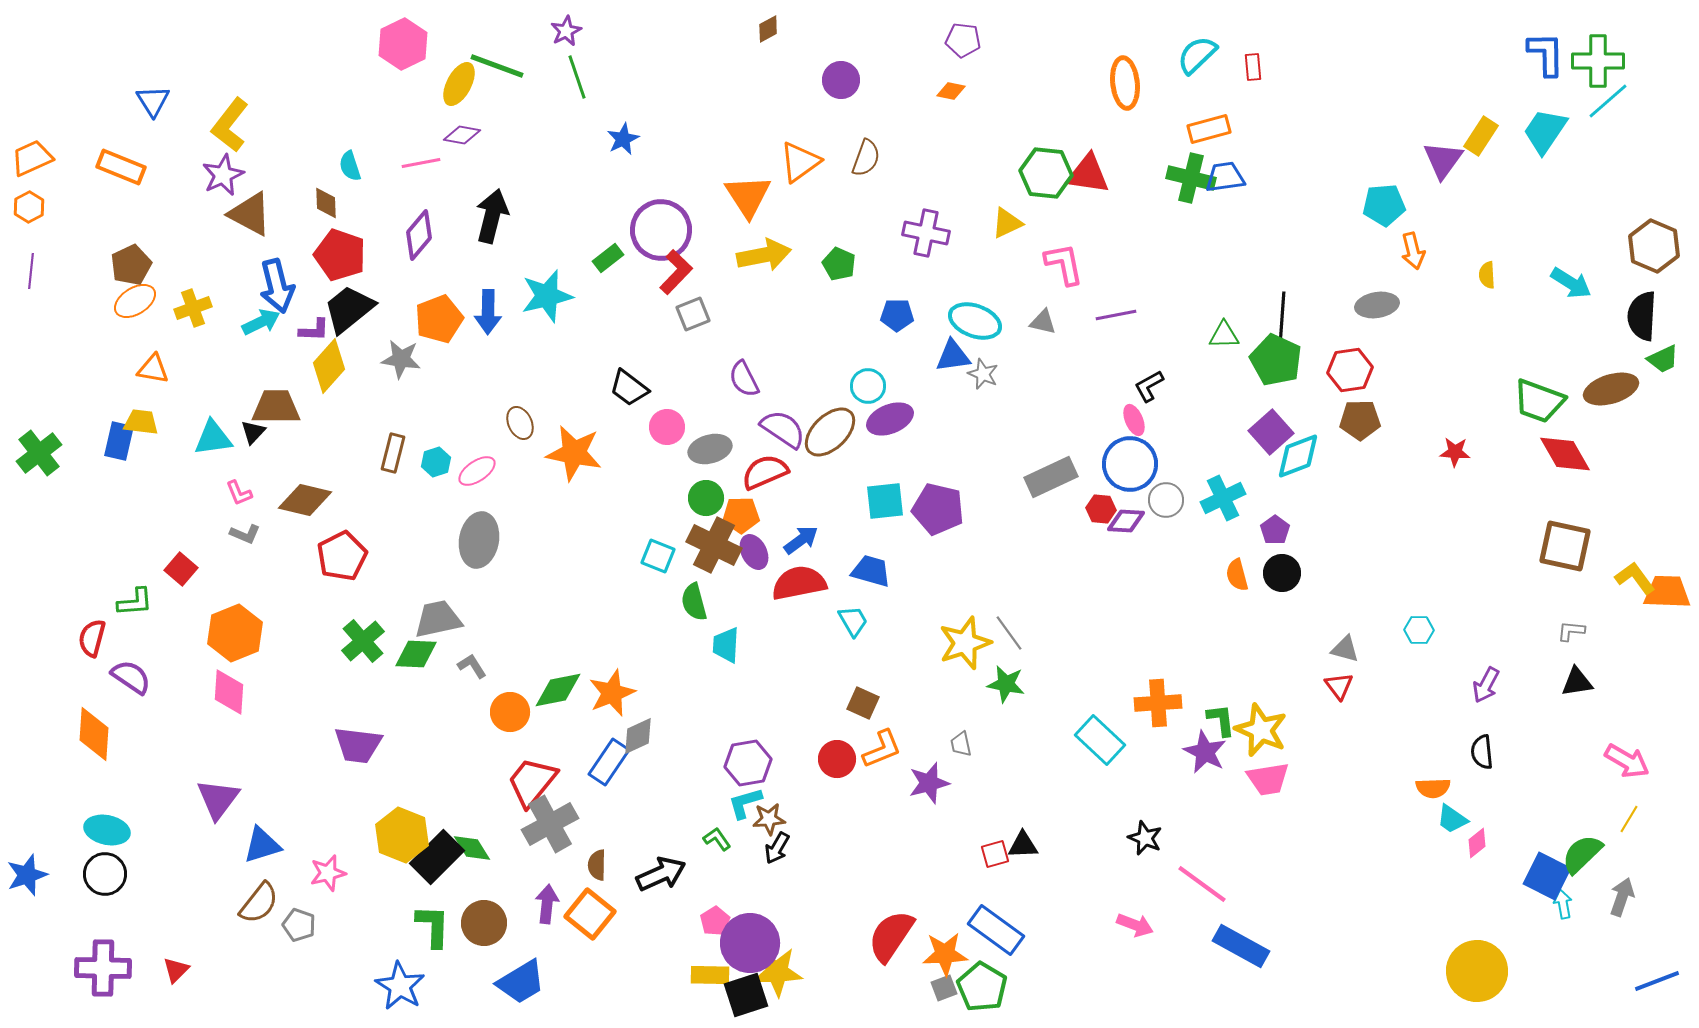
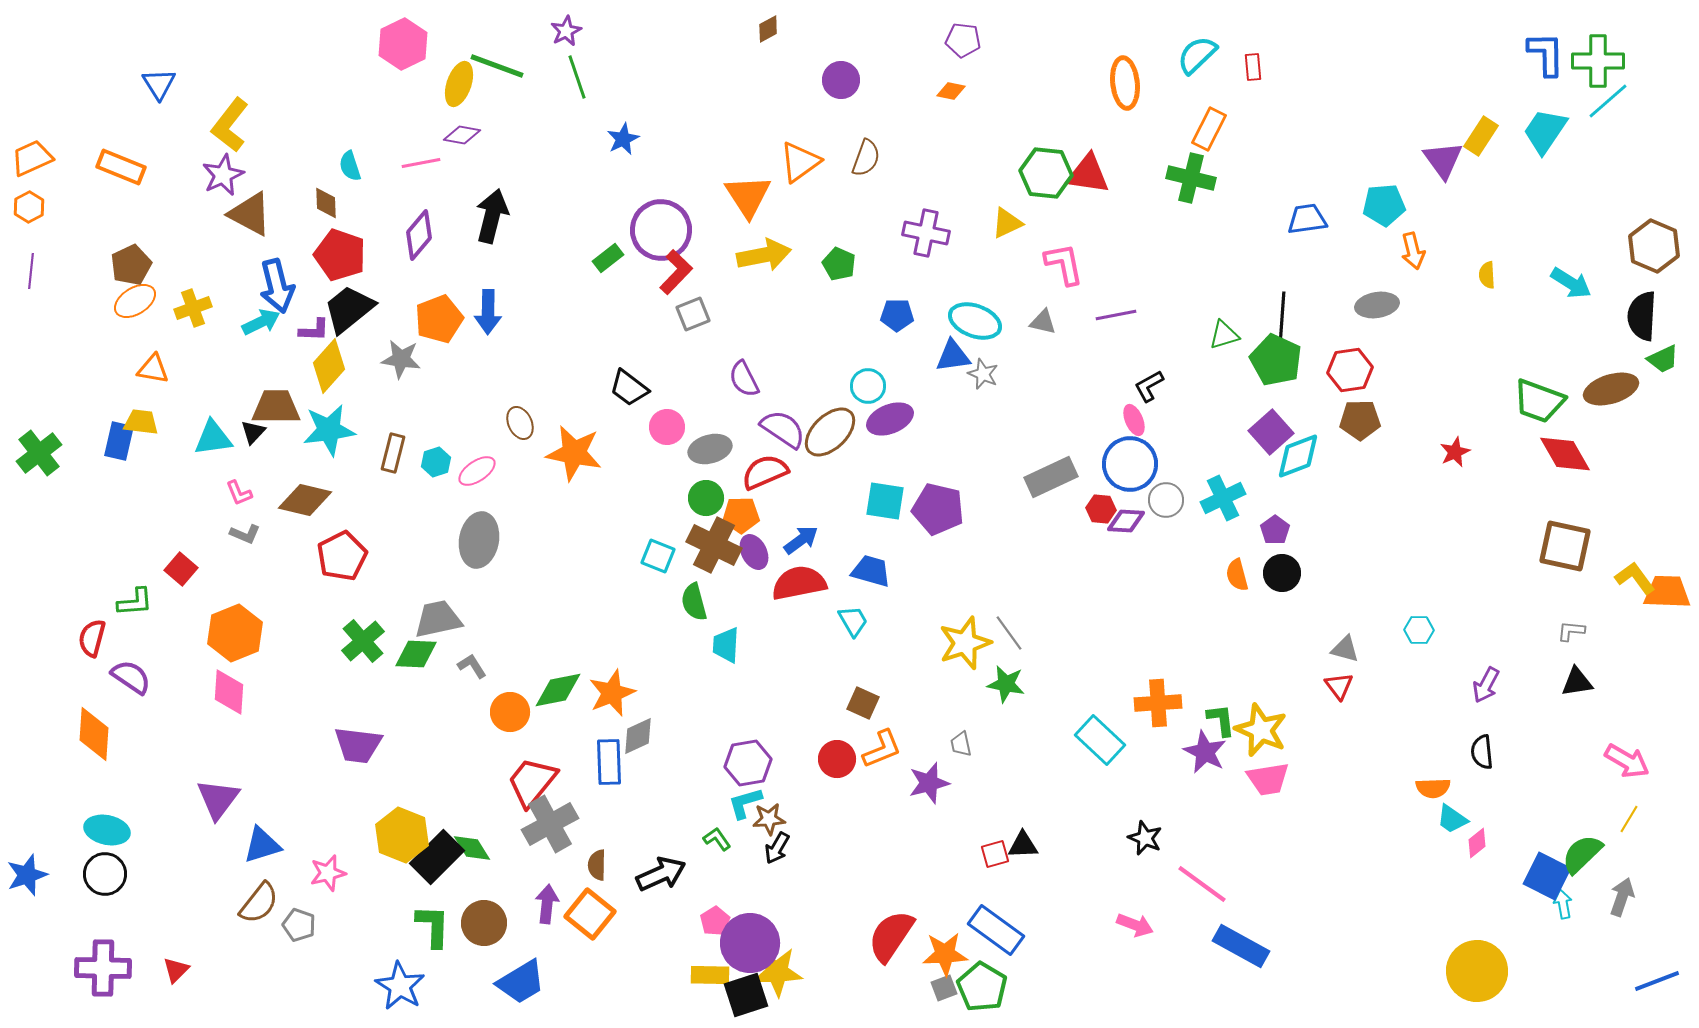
yellow ellipse at (459, 84): rotated 9 degrees counterclockwise
blue triangle at (153, 101): moved 6 px right, 17 px up
orange rectangle at (1209, 129): rotated 48 degrees counterclockwise
purple triangle at (1443, 160): rotated 12 degrees counterclockwise
blue trapezoid at (1225, 177): moved 82 px right, 42 px down
cyan star at (547, 296): moved 218 px left, 134 px down; rotated 6 degrees clockwise
green triangle at (1224, 335): rotated 16 degrees counterclockwise
red star at (1455, 452): rotated 28 degrees counterclockwise
cyan square at (885, 501): rotated 15 degrees clockwise
blue rectangle at (609, 762): rotated 36 degrees counterclockwise
